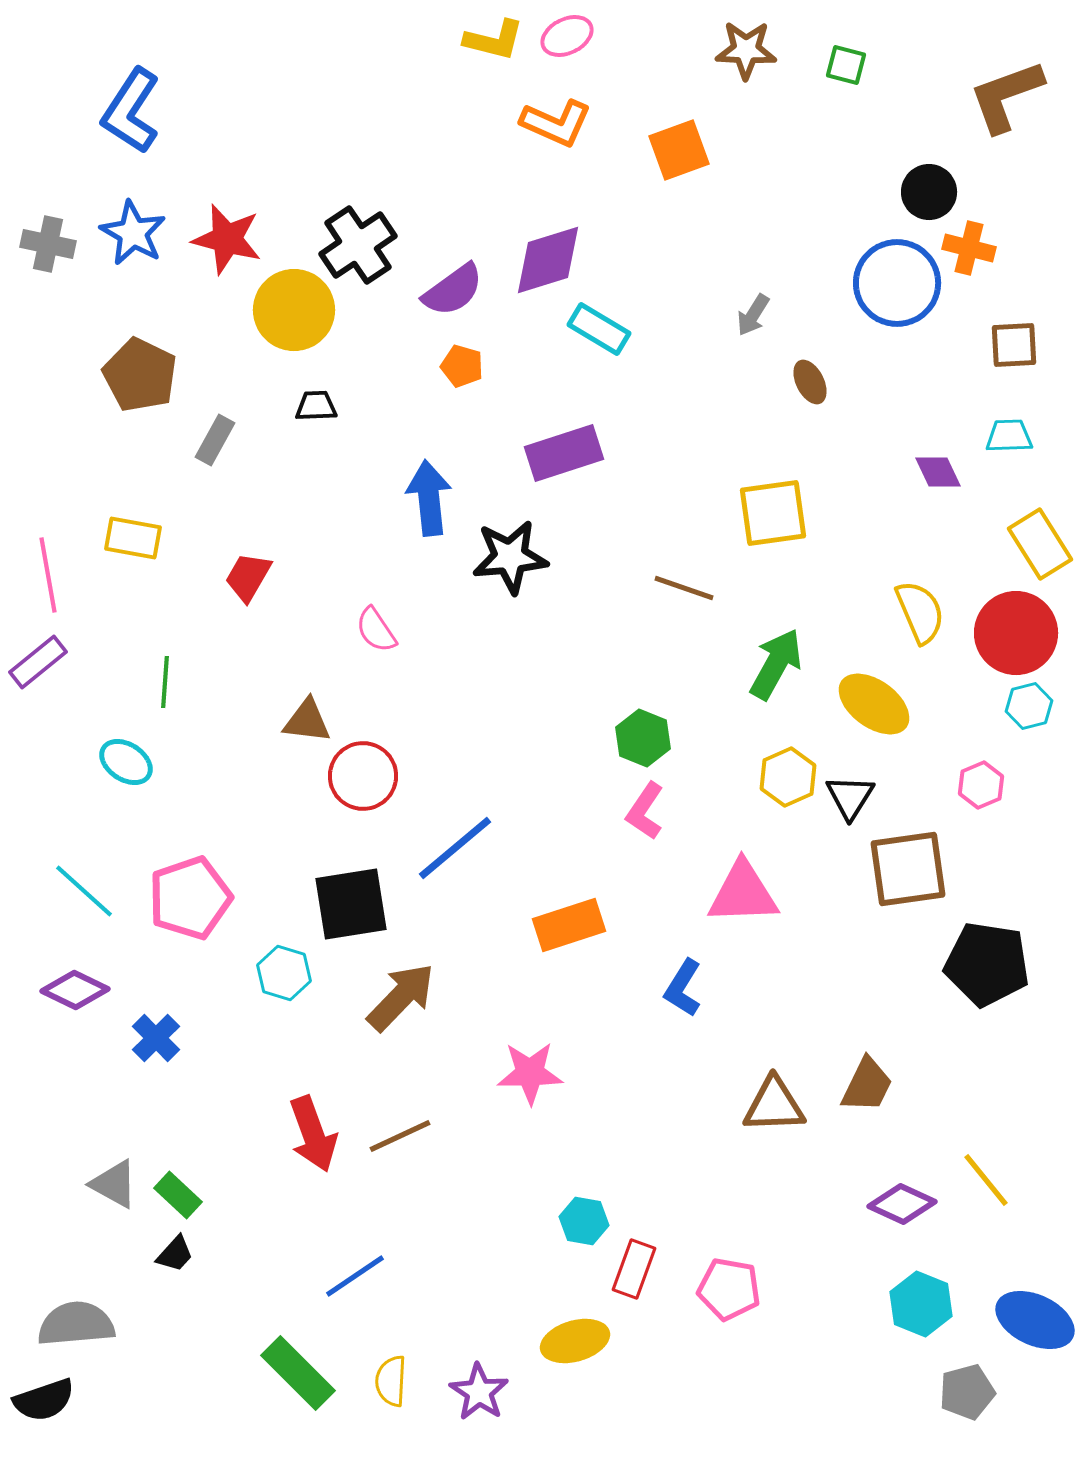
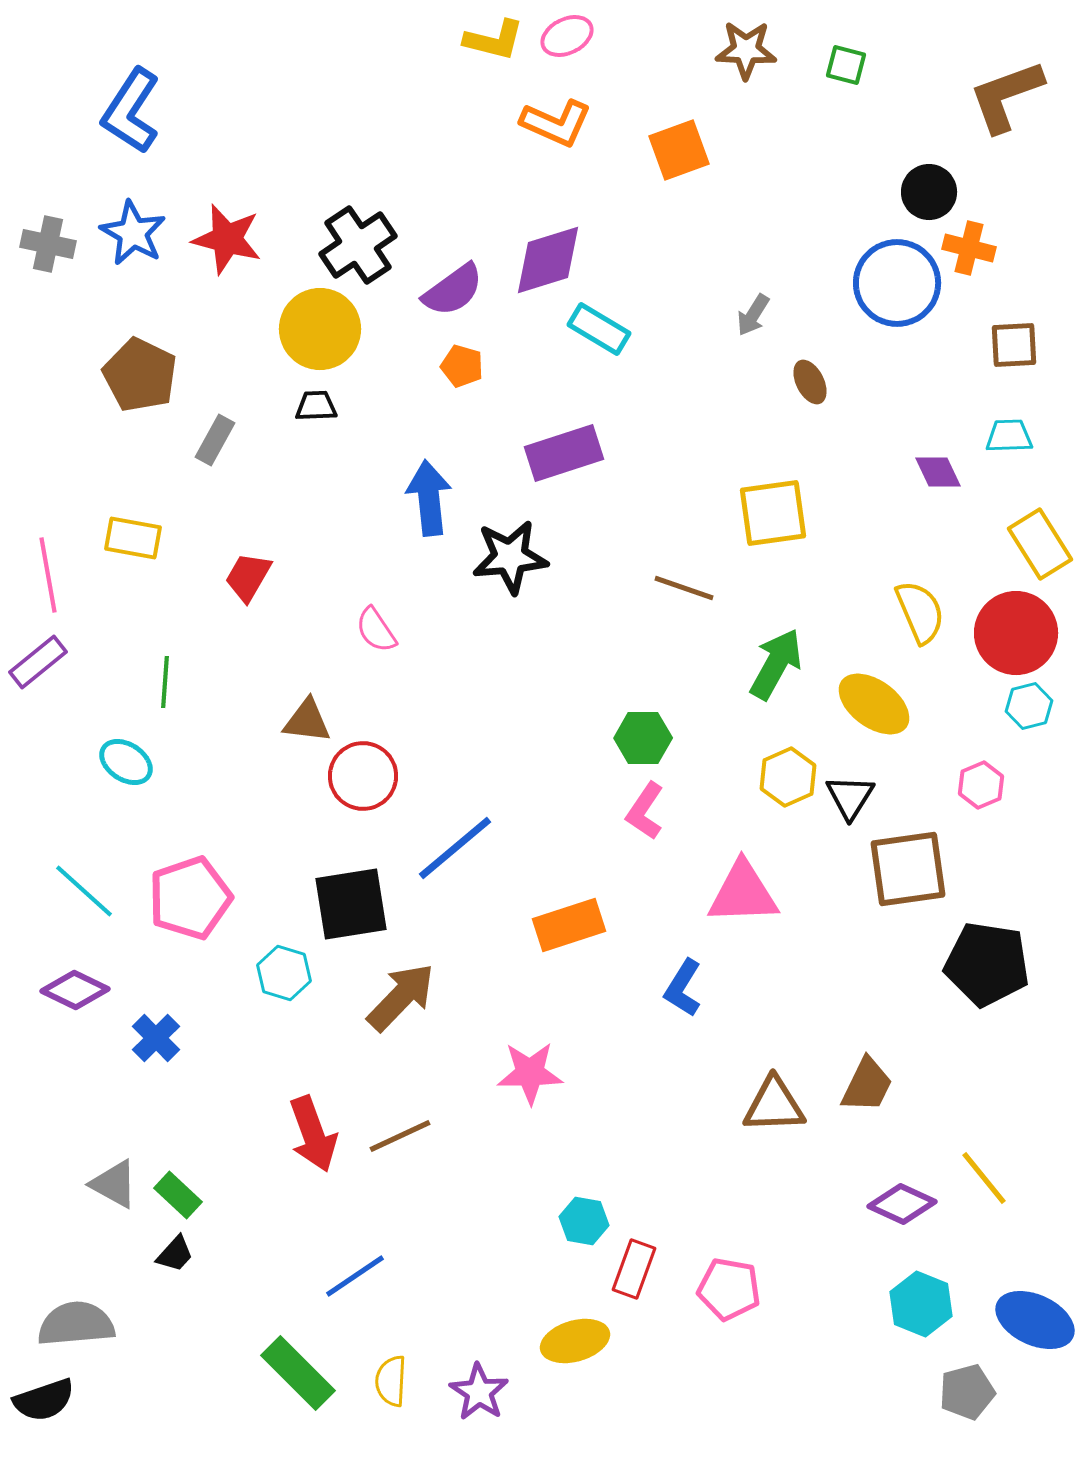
yellow circle at (294, 310): moved 26 px right, 19 px down
green hexagon at (643, 738): rotated 22 degrees counterclockwise
yellow line at (986, 1180): moved 2 px left, 2 px up
